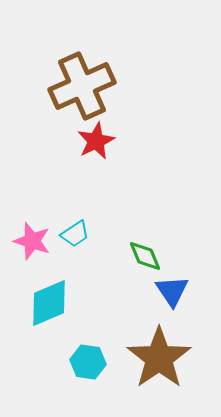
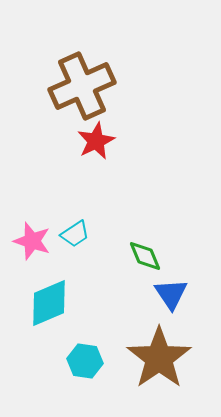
blue triangle: moved 1 px left, 3 px down
cyan hexagon: moved 3 px left, 1 px up
